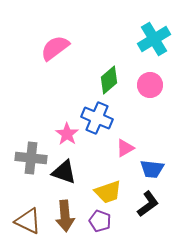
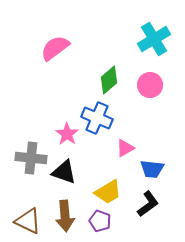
yellow trapezoid: rotated 12 degrees counterclockwise
